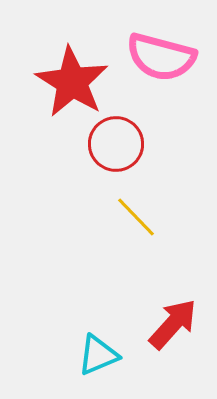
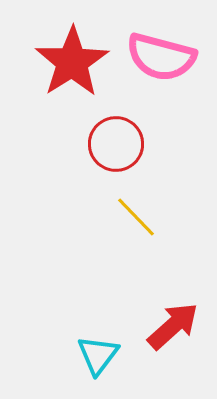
red star: moved 20 px up; rotated 8 degrees clockwise
red arrow: moved 2 px down; rotated 6 degrees clockwise
cyan triangle: rotated 30 degrees counterclockwise
